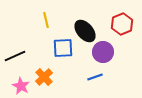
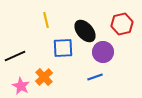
red hexagon: rotated 10 degrees clockwise
